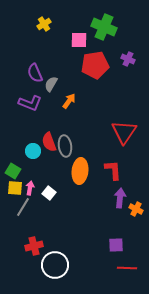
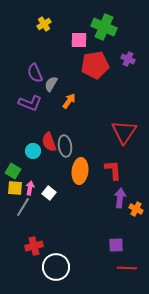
white circle: moved 1 px right, 2 px down
